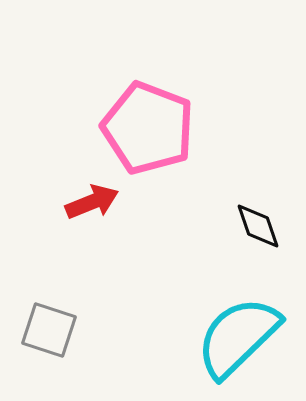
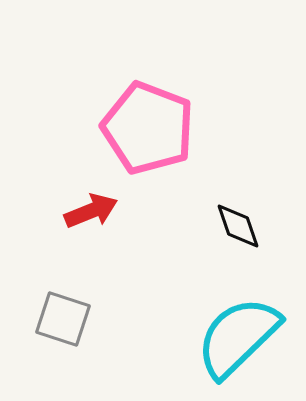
red arrow: moved 1 px left, 9 px down
black diamond: moved 20 px left
gray square: moved 14 px right, 11 px up
